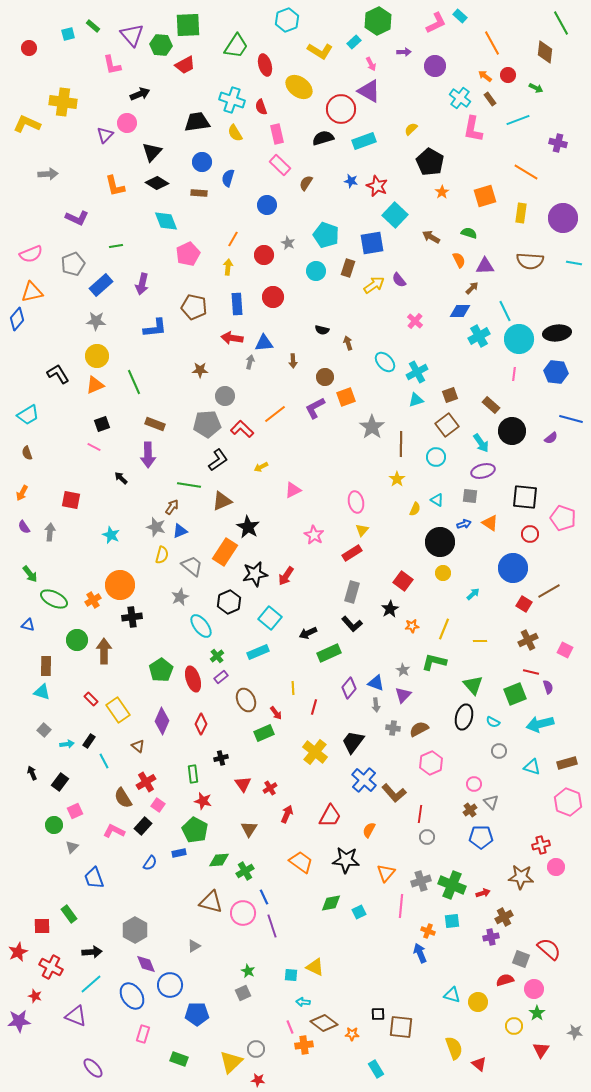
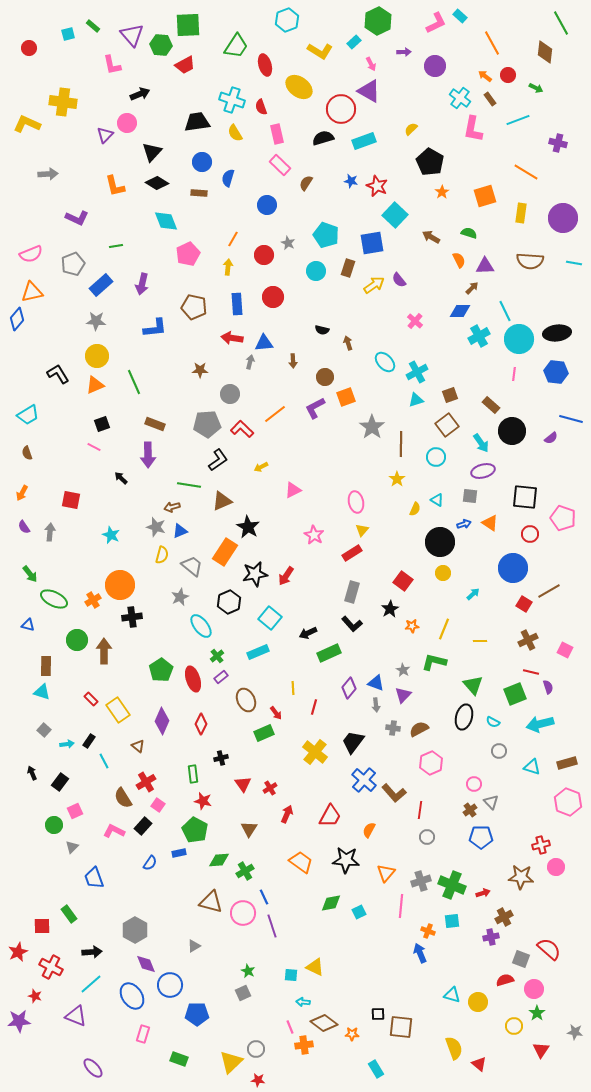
gray circle at (225, 396): moved 5 px right, 2 px up
brown arrow at (172, 507): rotated 140 degrees counterclockwise
red line at (420, 814): moved 4 px up
